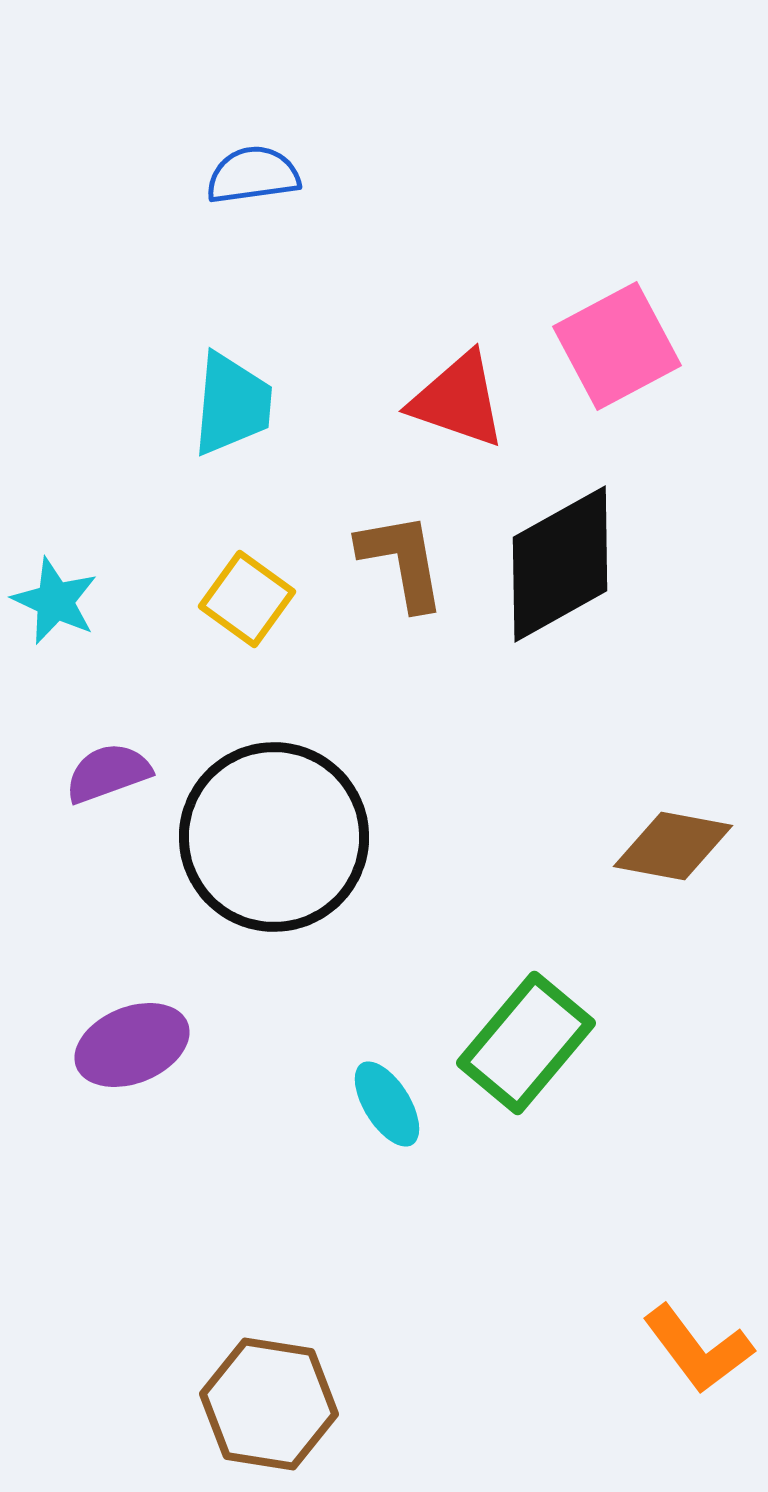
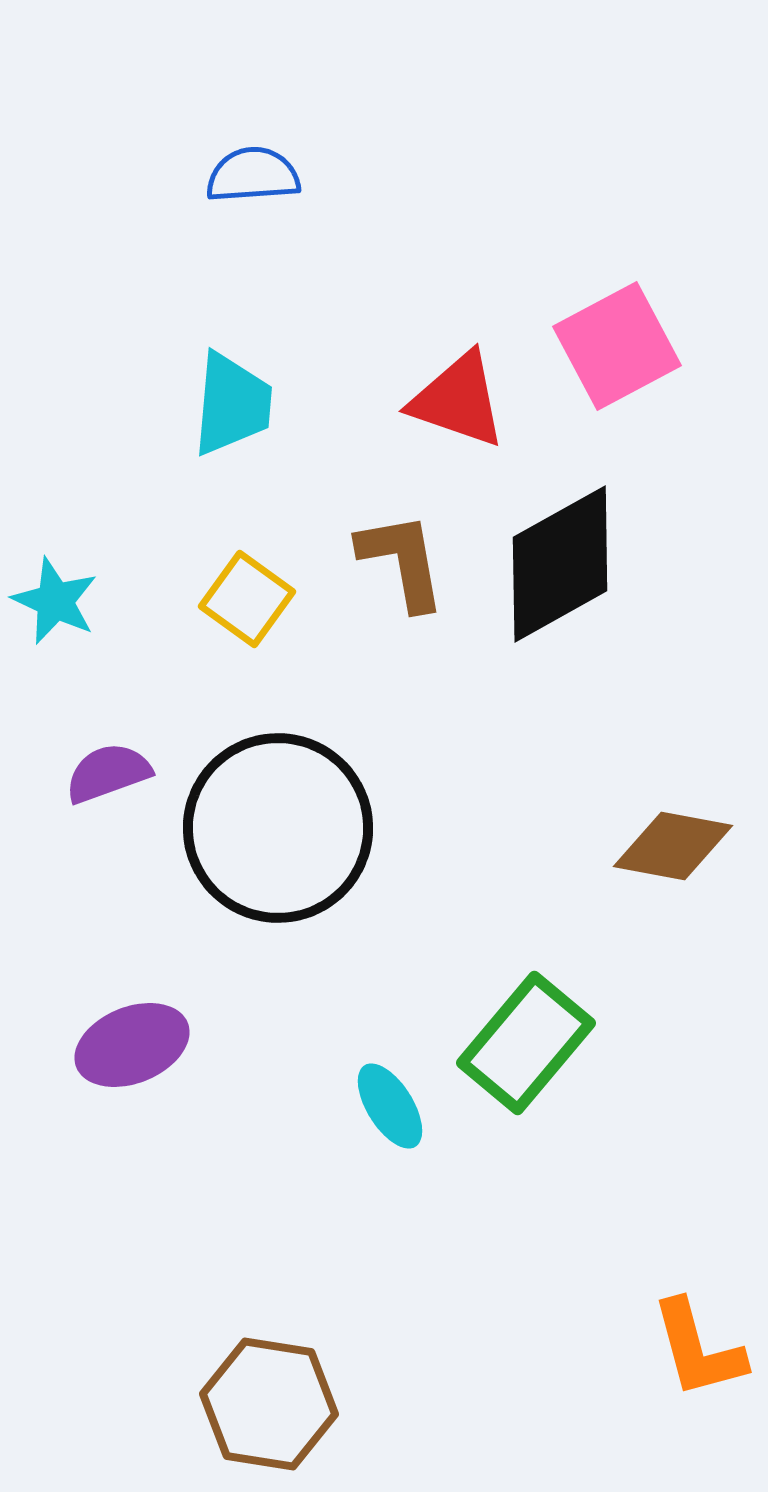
blue semicircle: rotated 4 degrees clockwise
black circle: moved 4 px right, 9 px up
cyan ellipse: moved 3 px right, 2 px down
orange L-shape: rotated 22 degrees clockwise
